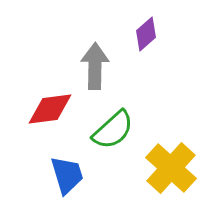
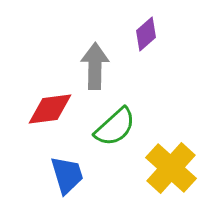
green semicircle: moved 2 px right, 3 px up
